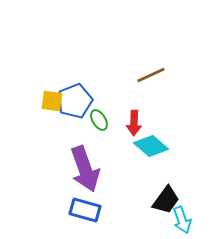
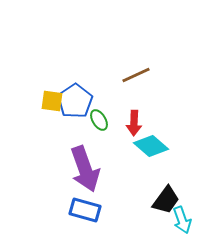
brown line: moved 15 px left
blue pentagon: rotated 12 degrees counterclockwise
